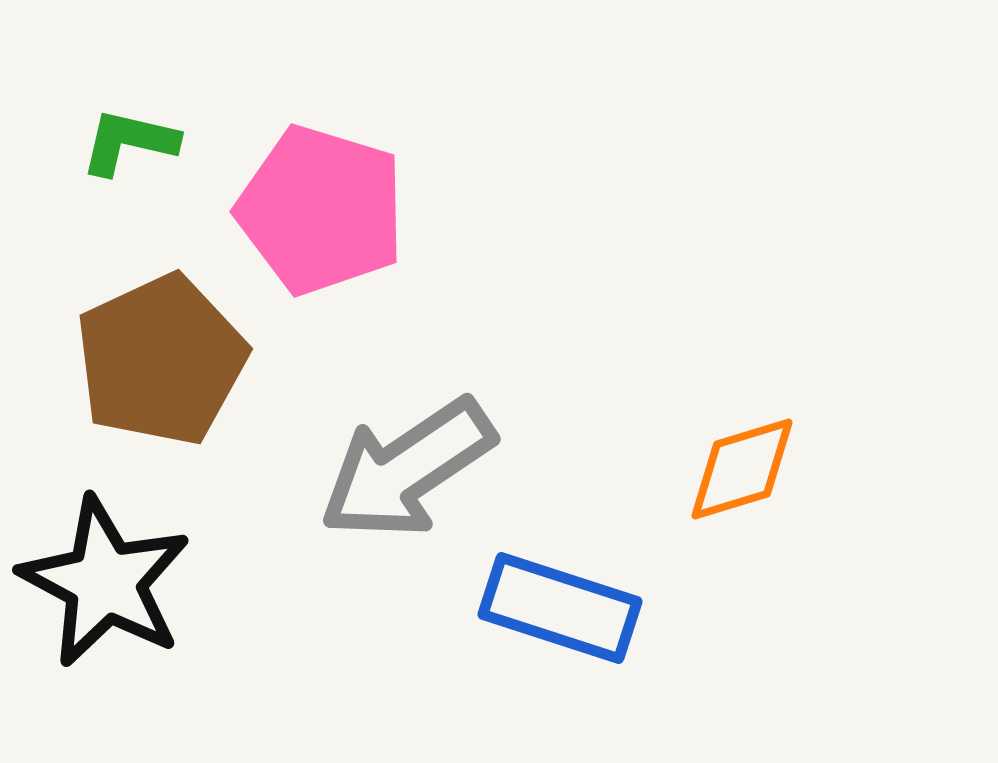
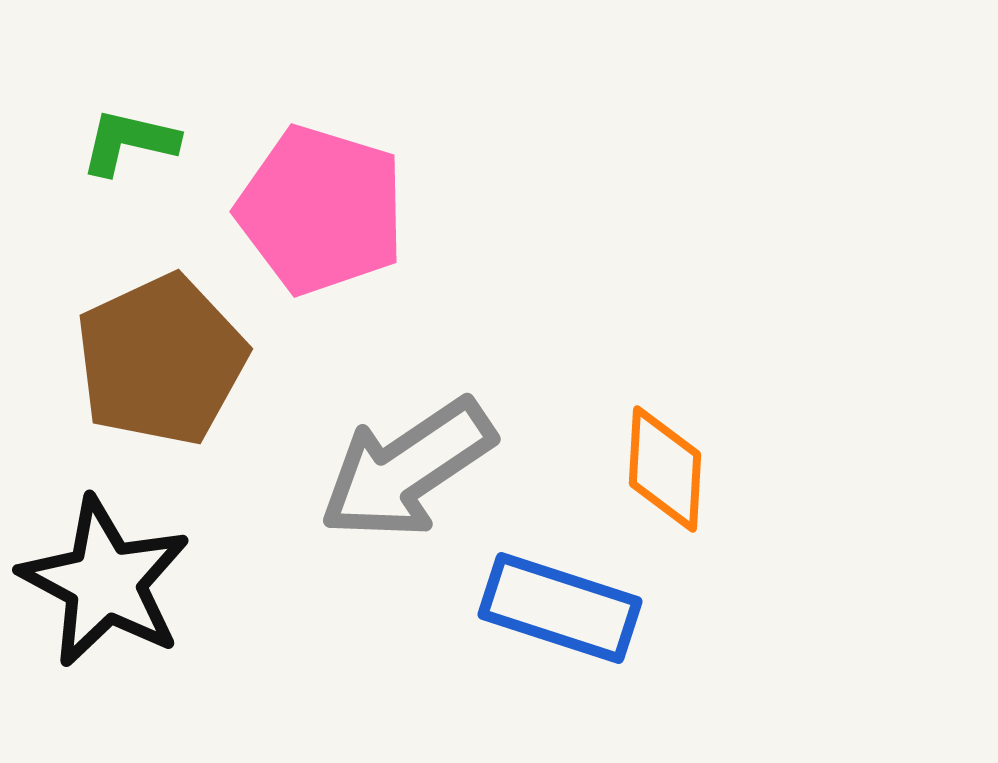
orange diamond: moved 77 px left; rotated 70 degrees counterclockwise
